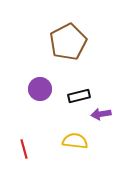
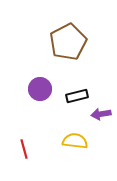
black rectangle: moved 2 px left
